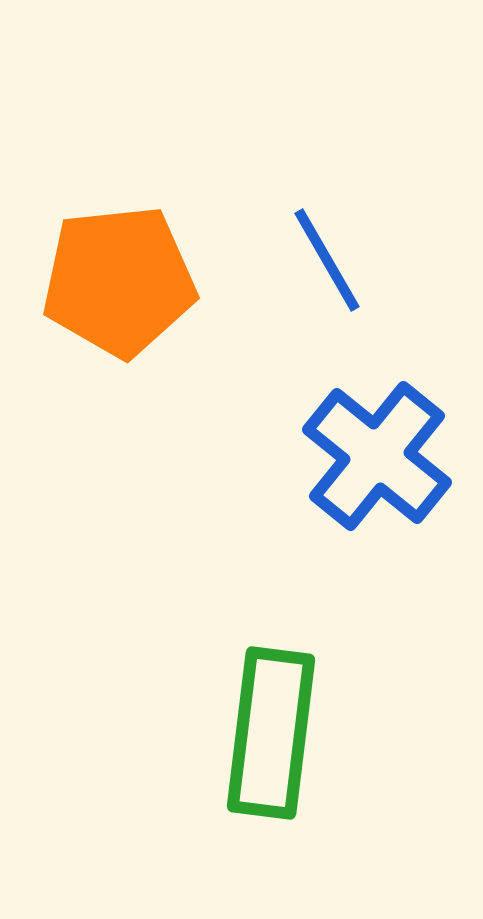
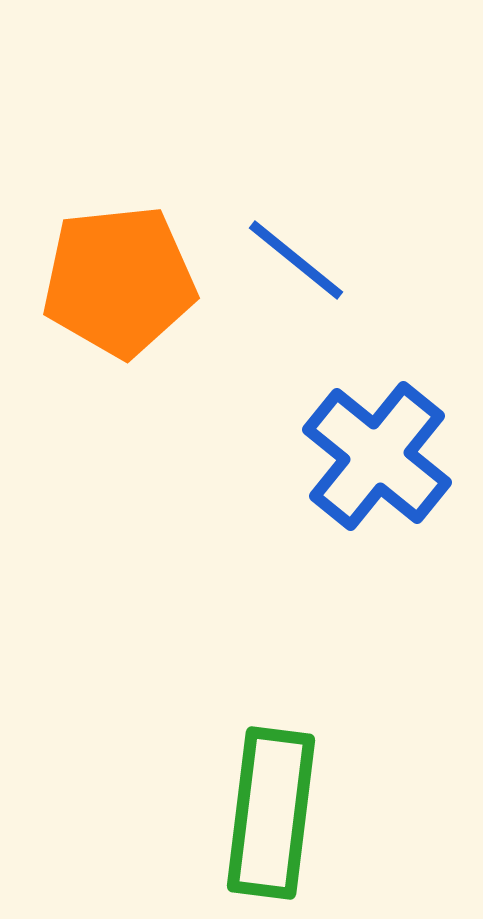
blue line: moved 31 px left; rotated 21 degrees counterclockwise
green rectangle: moved 80 px down
